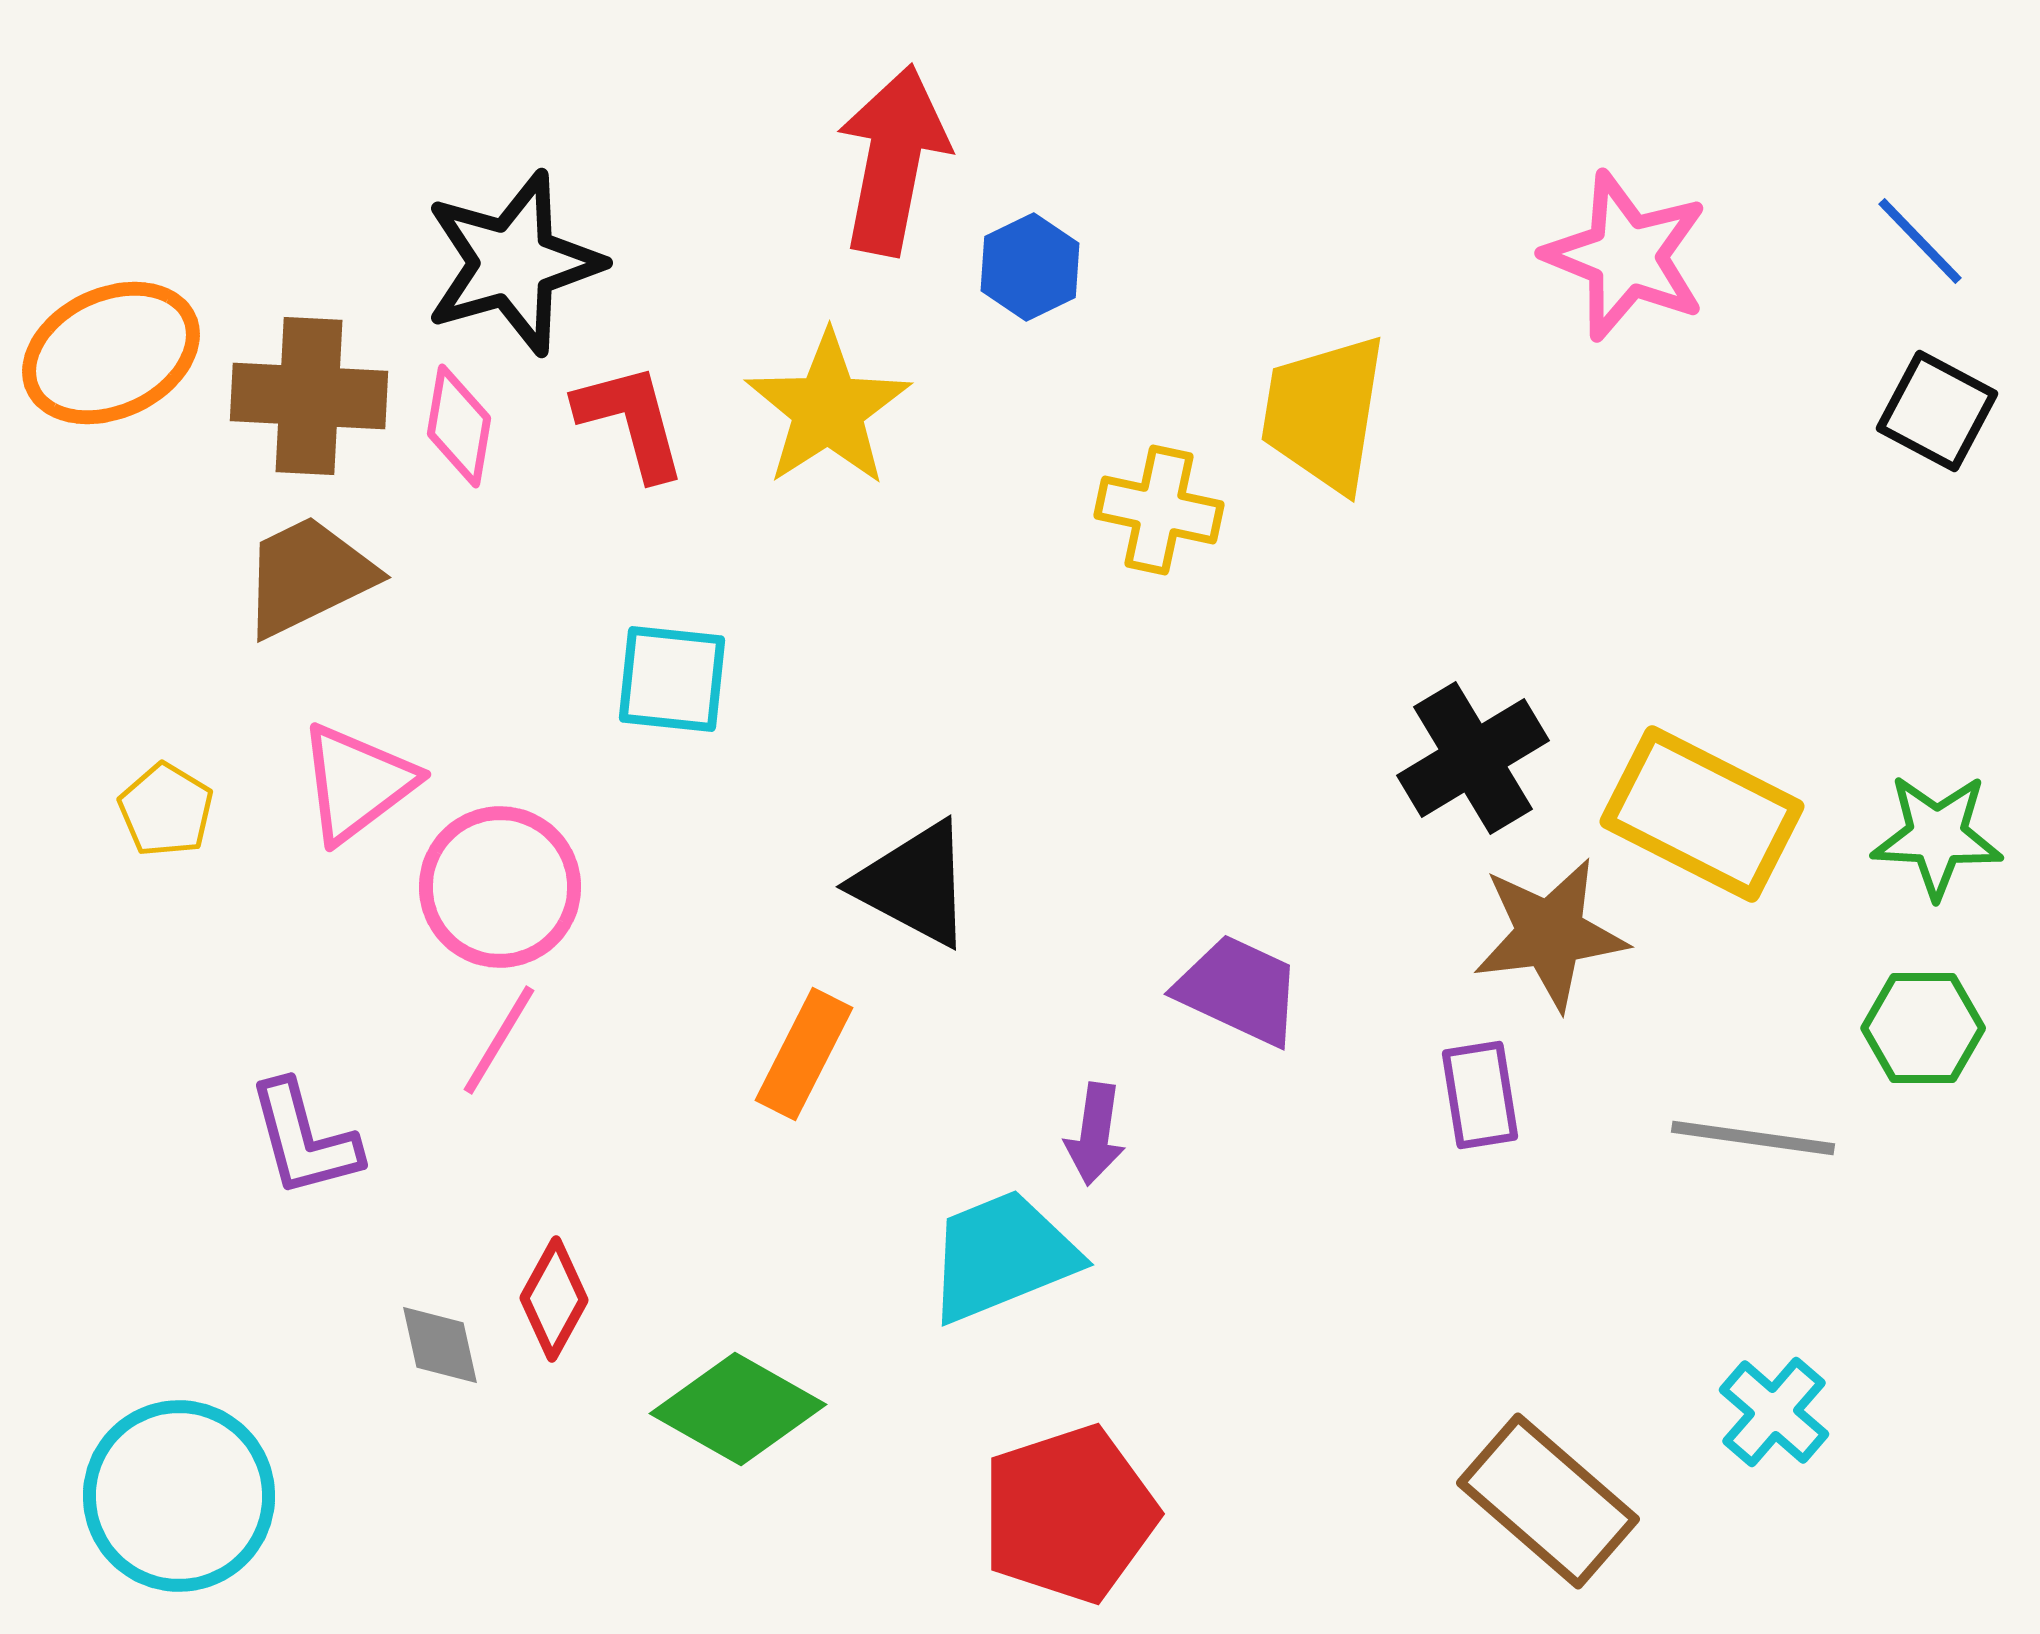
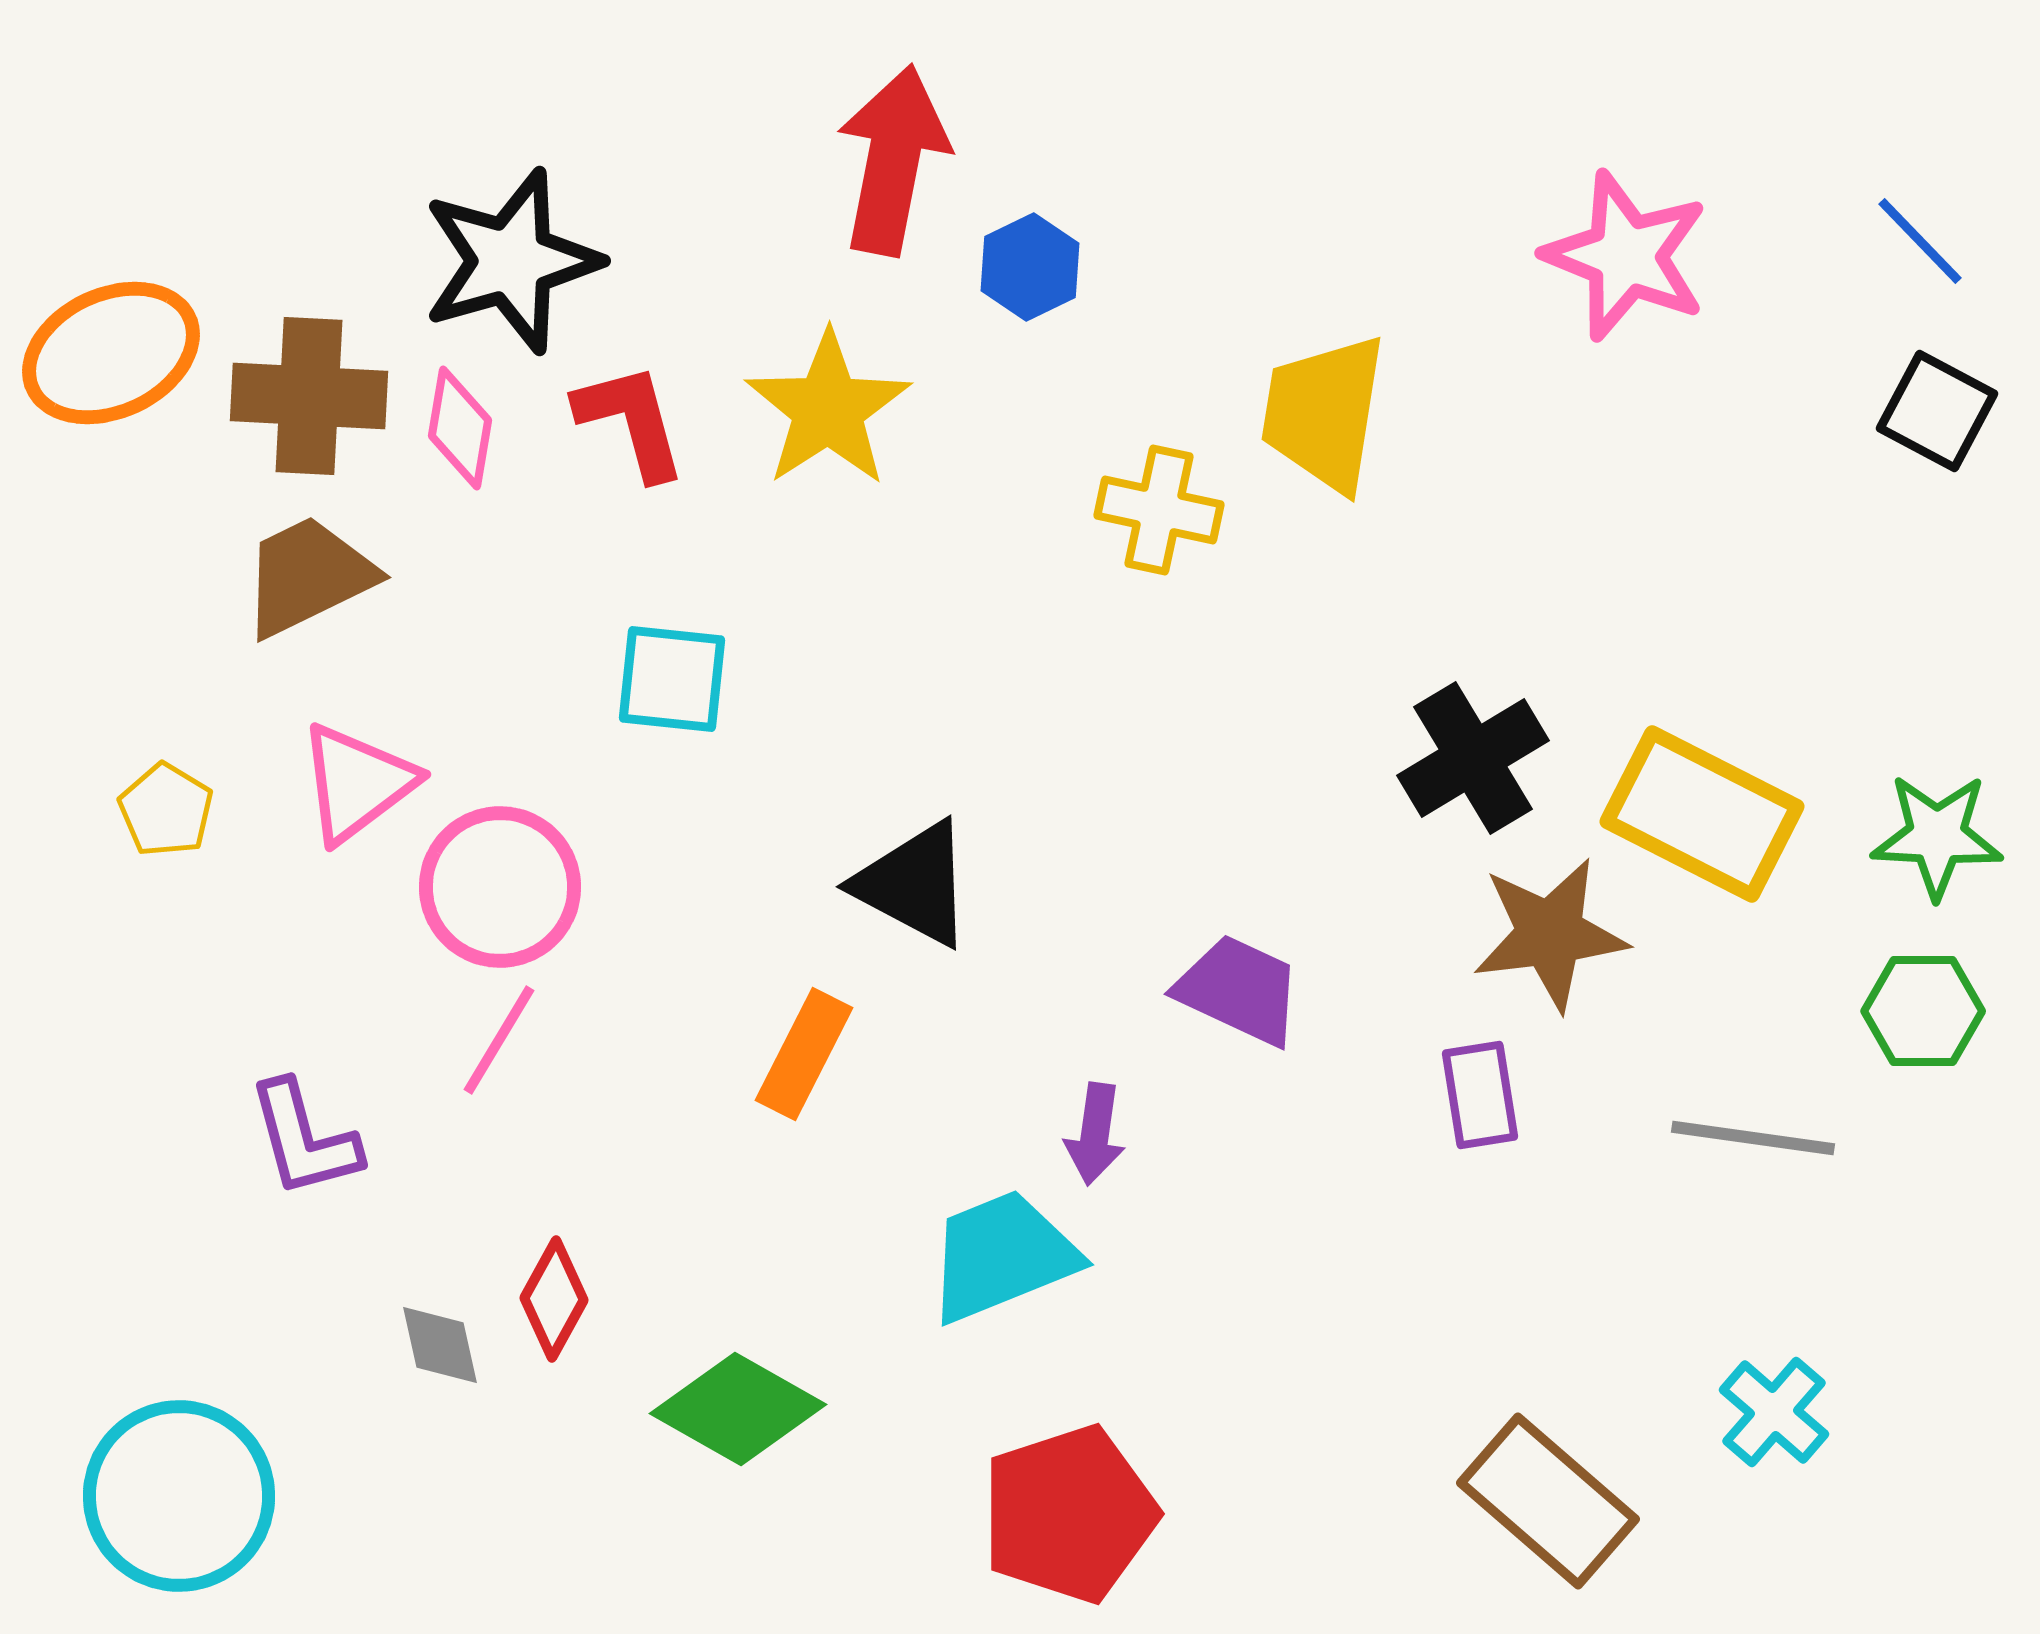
black star: moved 2 px left, 2 px up
pink diamond: moved 1 px right, 2 px down
green hexagon: moved 17 px up
